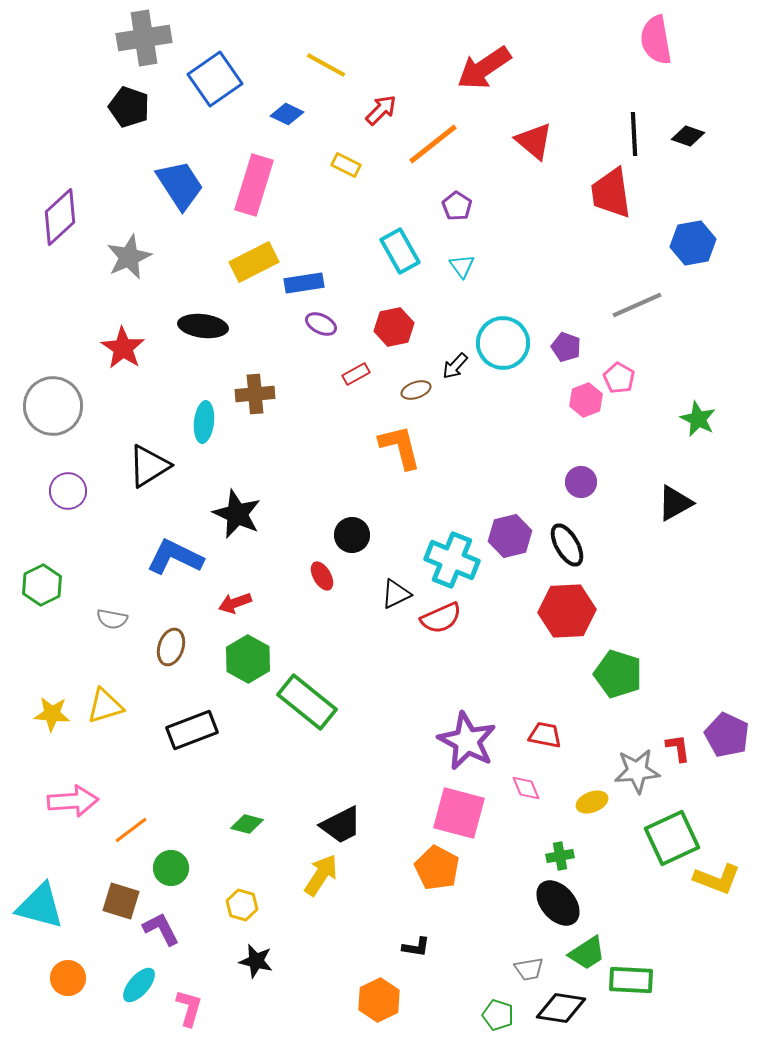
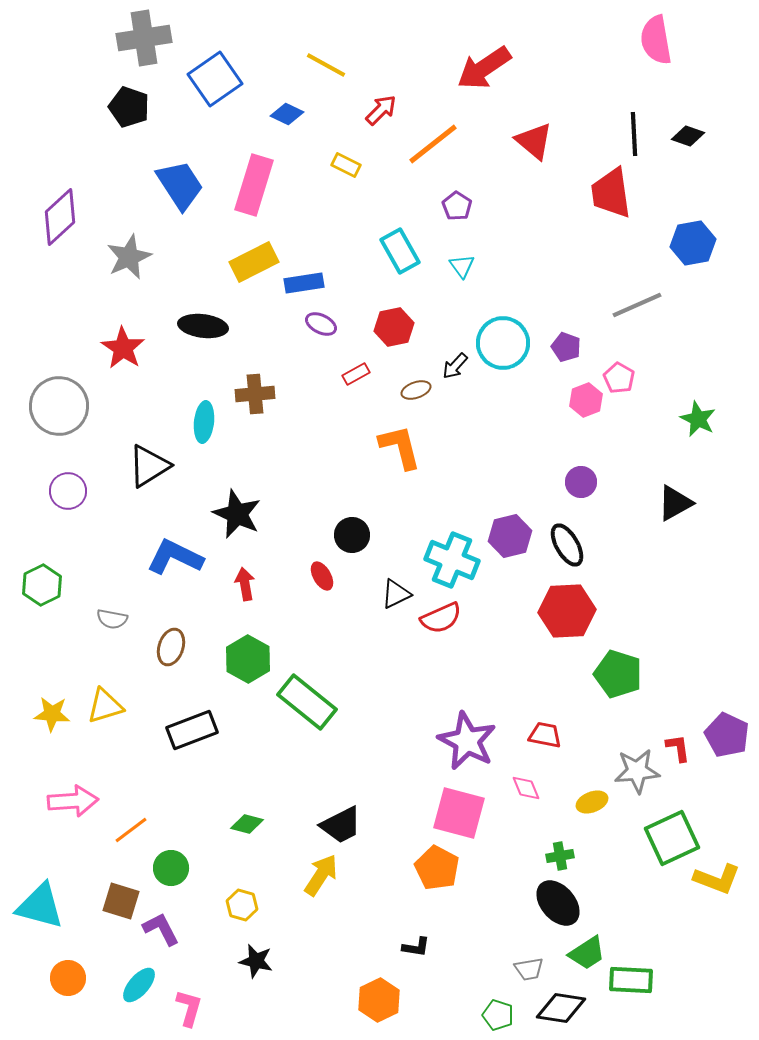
gray circle at (53, 406): moved 6 px right
red arrow at (235, 603): moved 10 px right, 19 px up; rotated 100 degrees clockwise
